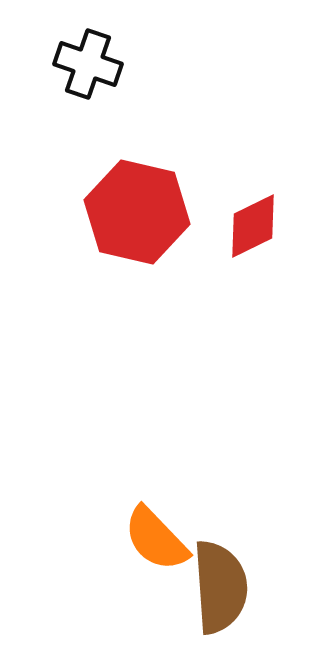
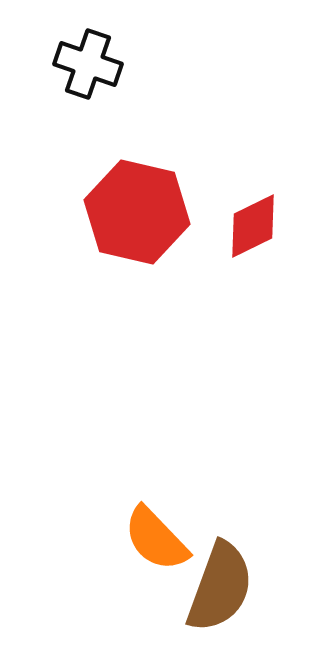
brown semicircle: rotated 24 degrees clockwise
